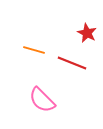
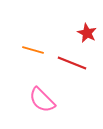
orange line: moved 1 px left
